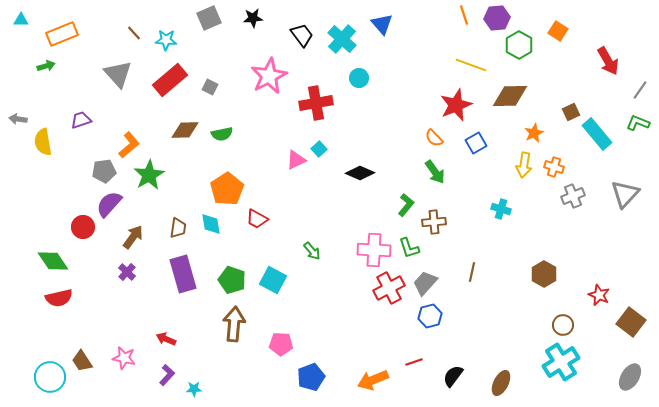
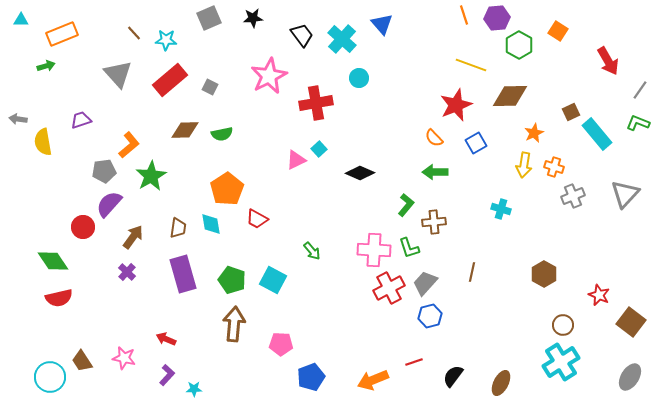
green arrow at (435, 172): rotated 125 degrees clockwise
green star at (149, 175): moved 2 px right, 1 px down
